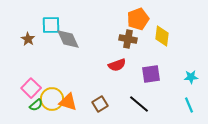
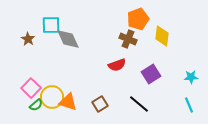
brown cross: rotated 12 degrees clockwise
purple square: rotated 24 degrees counterclockwise
yellow circle: moved 2 px up
